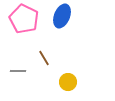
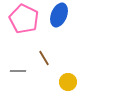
blue ellipse: moved 3 px left, 1 px up
